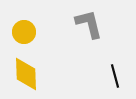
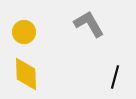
gray L-shape: rotated 16 degrees counterclockwise
black line: moved 1 px down; rotated 30 degrees clockwise
